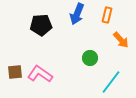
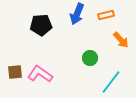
orange rectangle: moved 1 px left; rotated 63 degrees clockwise
